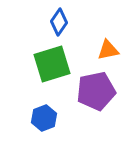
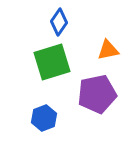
green square: moved 2 px up
purple pentagon: moved 1 px right, 3 px down
